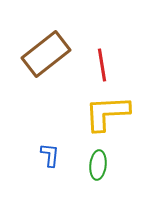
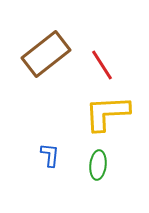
red line: rotated 24 degrees counterclockwise
